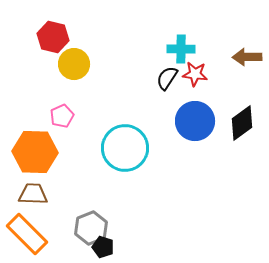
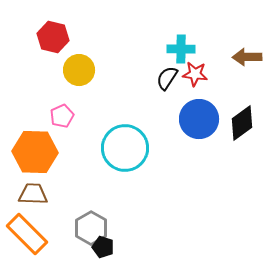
yellow circle: moved 5 px right, 6 px down
blue circle: moved 4 px right, 2 px up
gray hexagon: rotated 8 degrees counterclockwise
